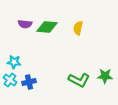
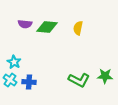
cyan star: rotated 24 degrees clockwise
blue cross: rotated 16 degrees clockwise
